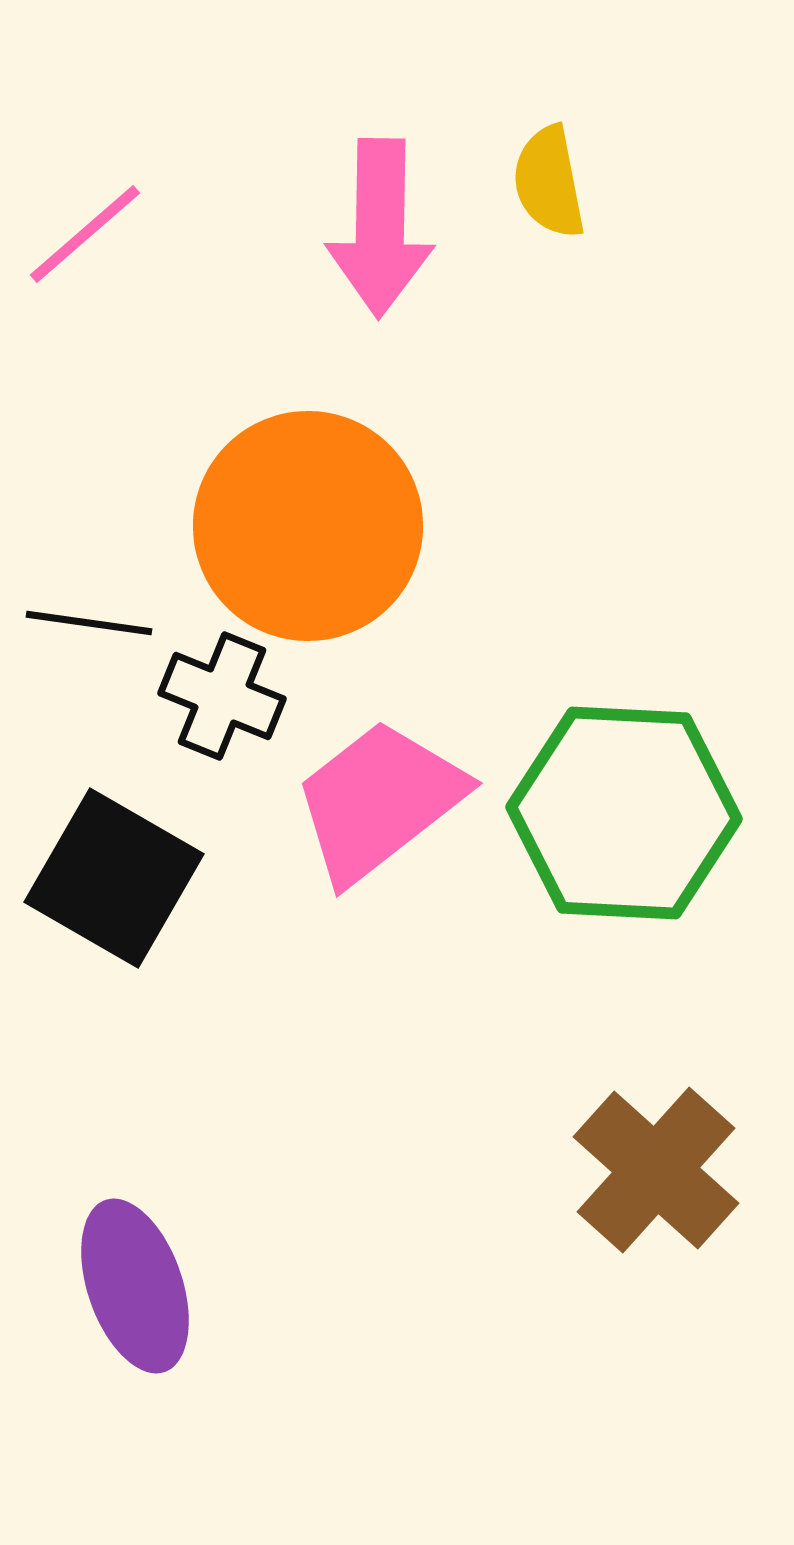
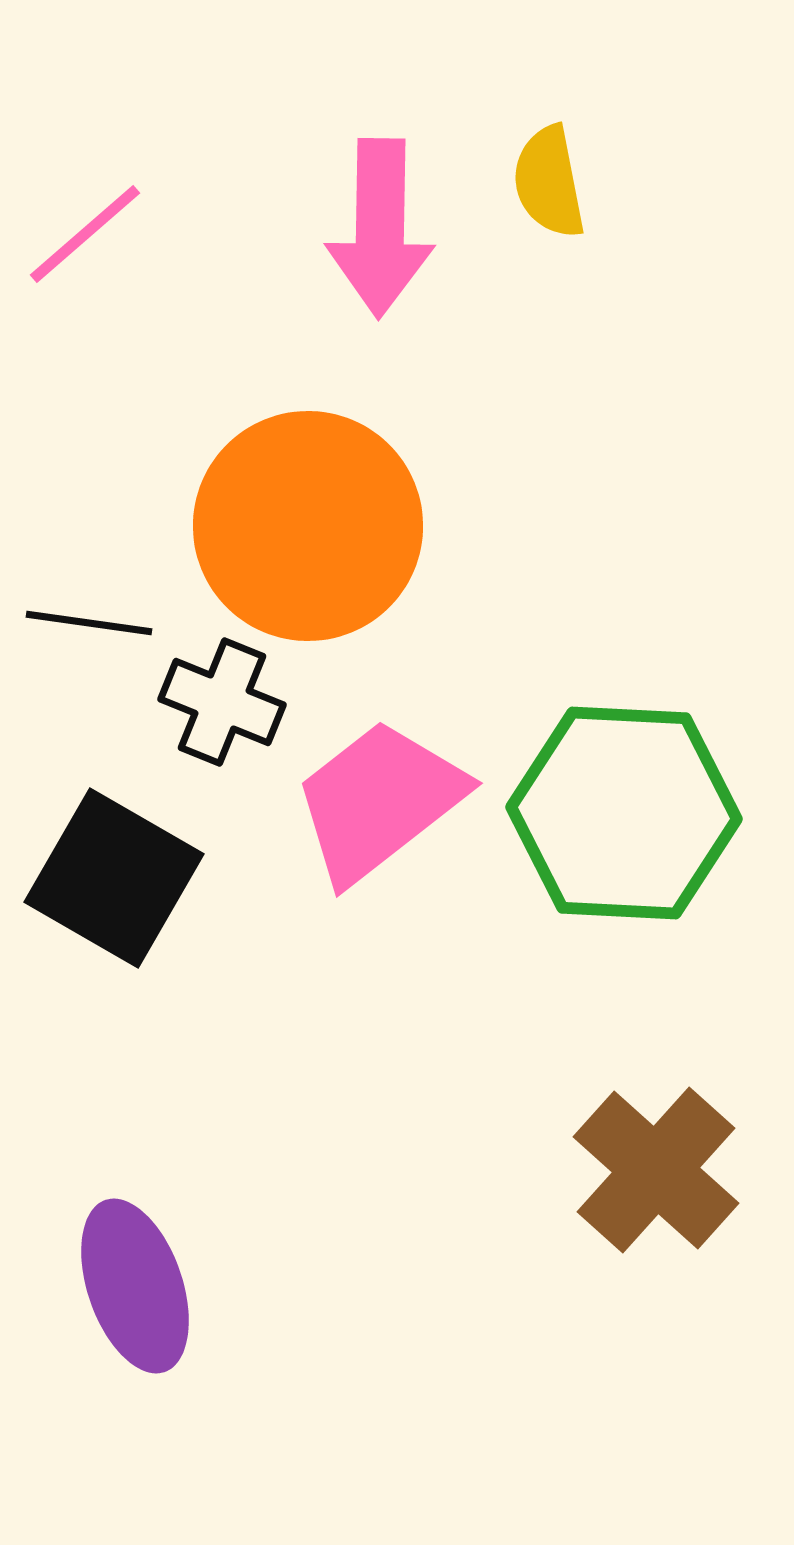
black cross: moved 6 px down
